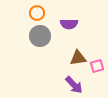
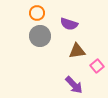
purple semicircle: rotated 18 degrees clockwise
brown triangle: moved 1 px left, 7 px up
pink square: rotated 24 degrees counterclockwise
